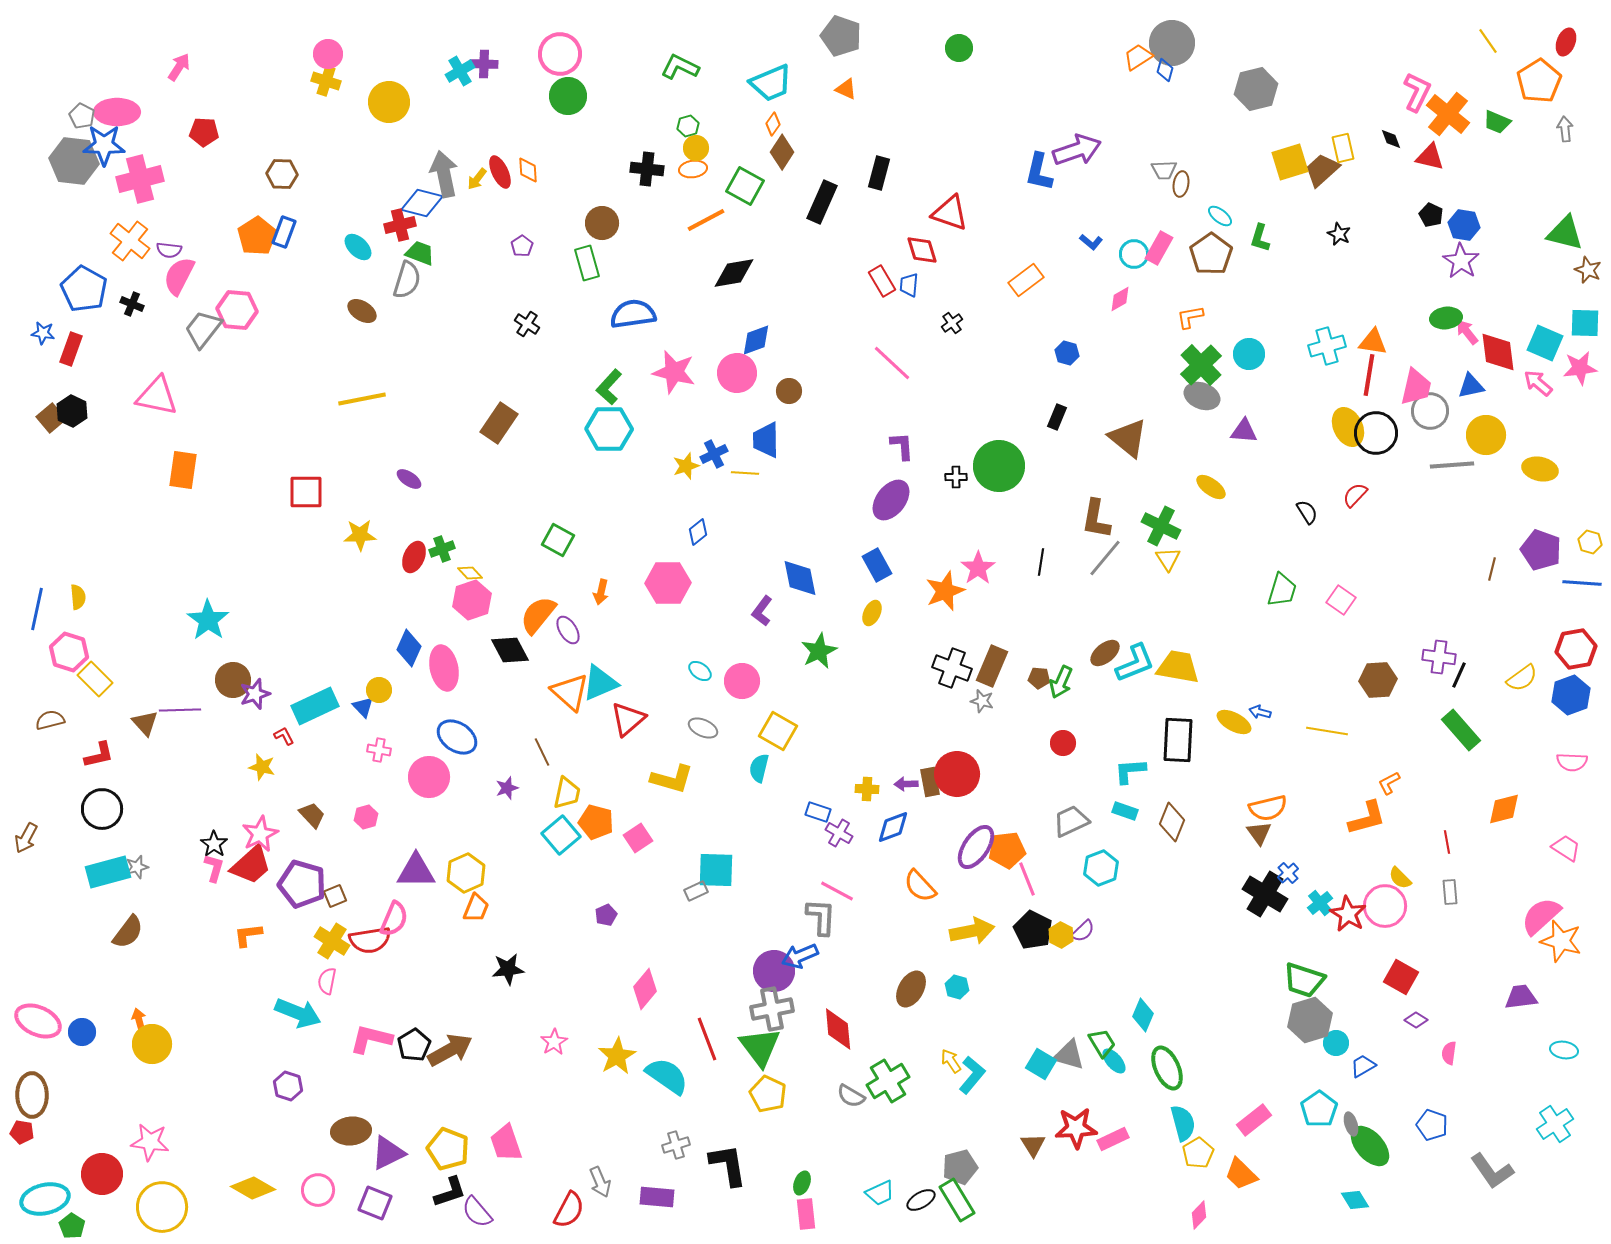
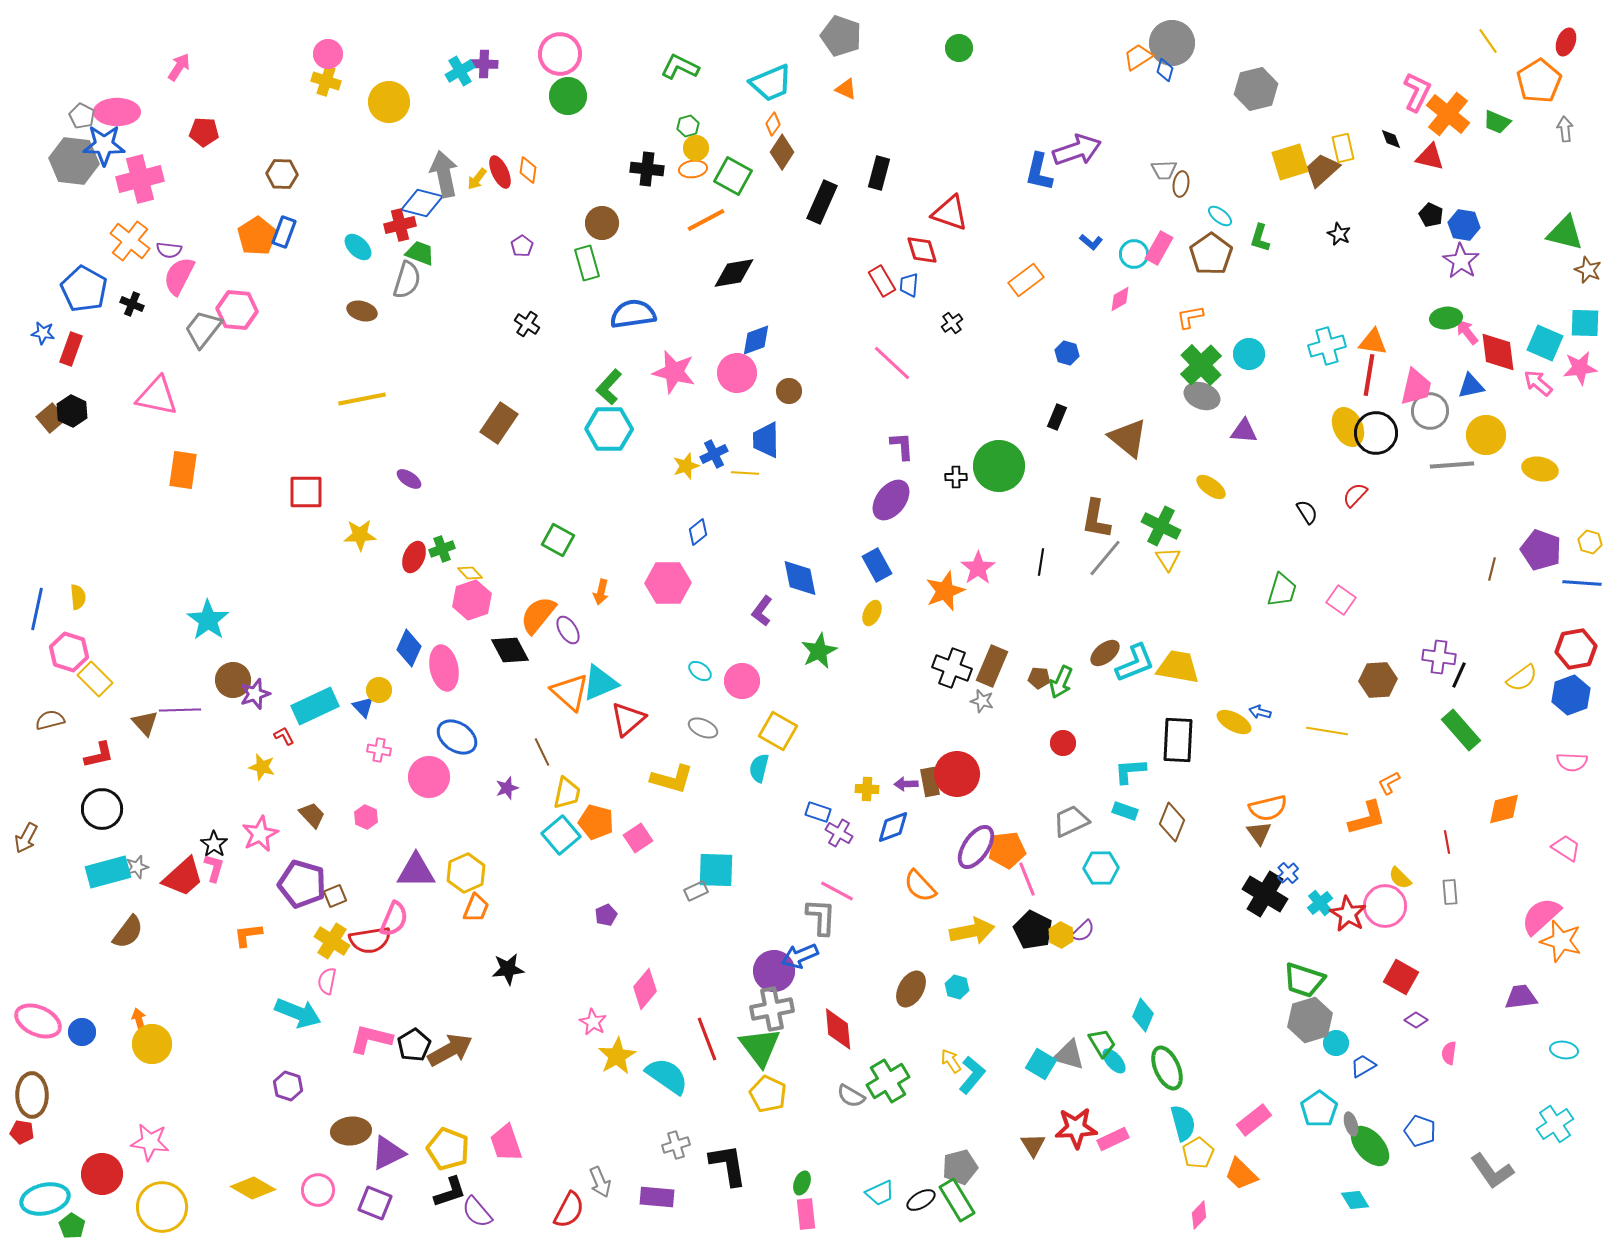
orange diamond at (528, 170): rotated 12 degrees clockwise
green square at (745, 186): moved 12 px left, 10 px up
brown ellipse at (362, 311): rotated 16 degrees counterclockwise
pink hexagon at (366, 817): rotated 20 degrees counterclockwise
red trapezoid at (251, 865): moved 68 px left, 12 px down
cyan hexagon at (1101, 868): rotated 20 degrees clockwise
pink star at (554, 1042): moved 39 px right, 20 px up; rotated 12 degrees counterclockwise
blue pentagon at (1432, 1125): moved 12 px left, 6 px down
